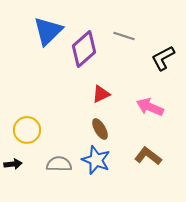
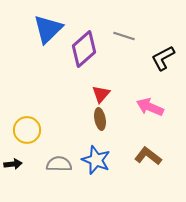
blue triangle: moved 2 px up
red triangle: rotated 24 degrees counterclockwise
brown ellipse: moved 10 px up; rotated 20 degrees clockwise
